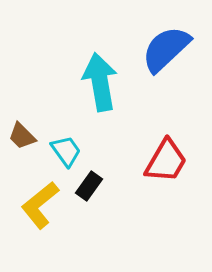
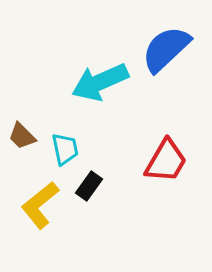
cyan arrow: rotated 104 degrees counterclockwise
cyan trapezoid: moved 1 px left, 2 px up; rotated 24 degrees clockwise
